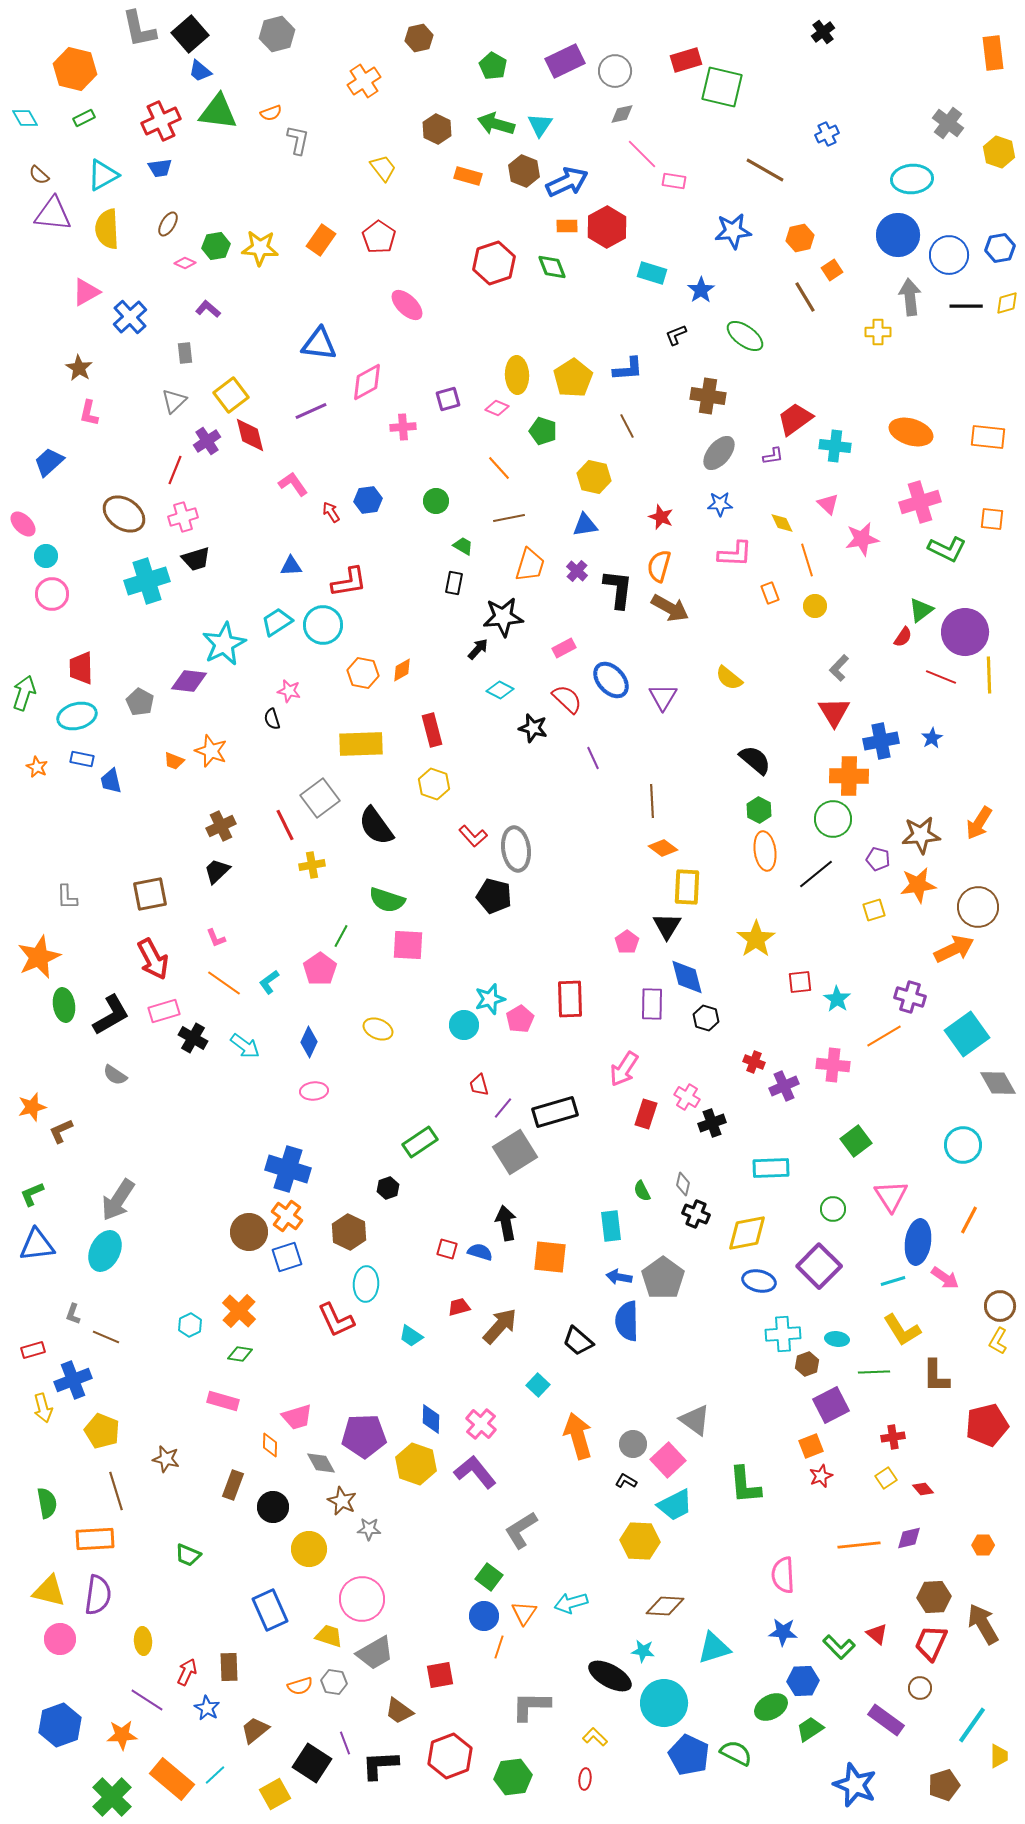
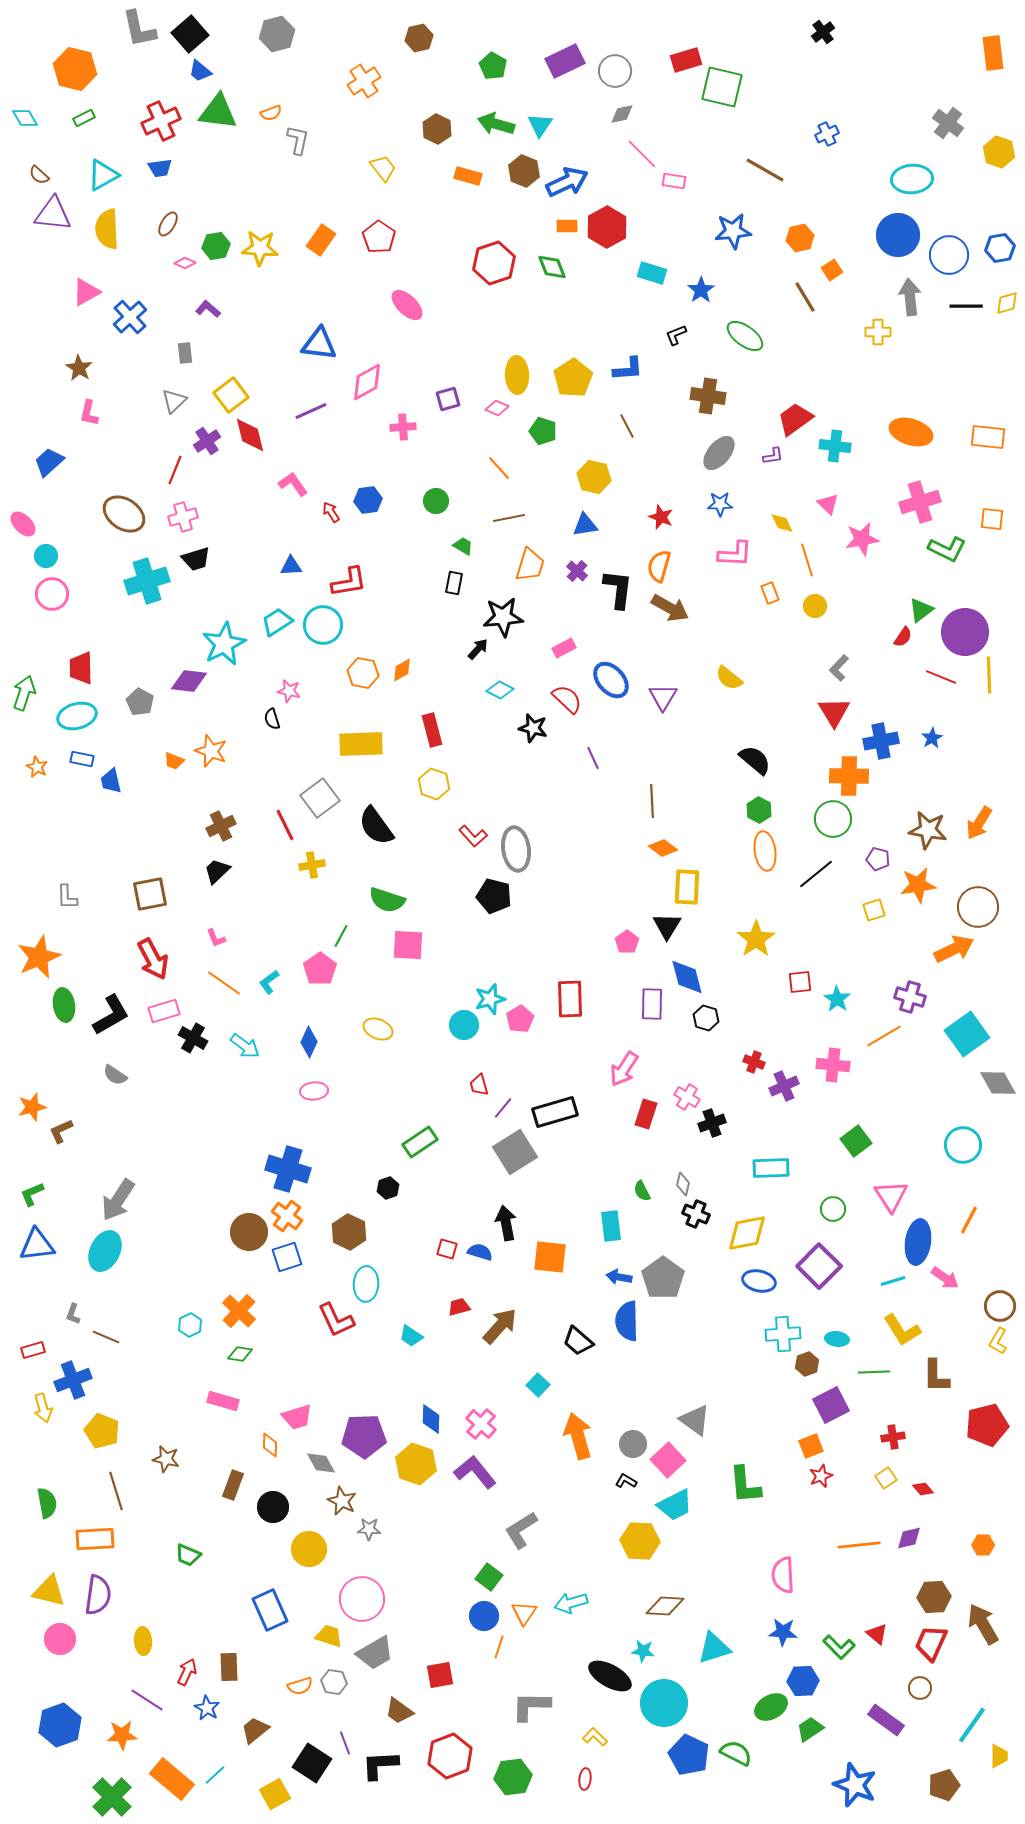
brown star at (921, 835): moved 7 px right, 5 px up; rotated 15 degrees clockwise
